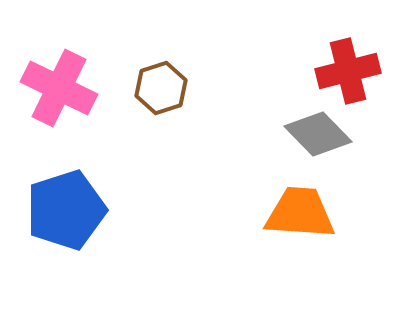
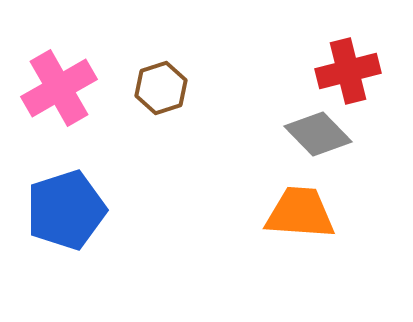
pink cross: rotated 34 degrees clockwise
